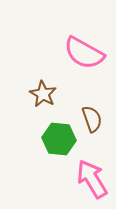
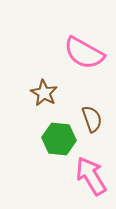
brown star: moved 1 px right, 1 px up
pink arrow: moved 1 px left, 3 px up
